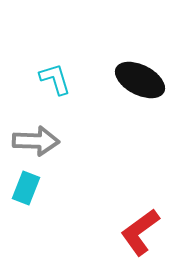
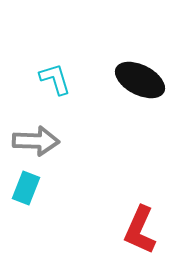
red L-shape: moved 2 px up; rotated 30 degrees counterclockwise
